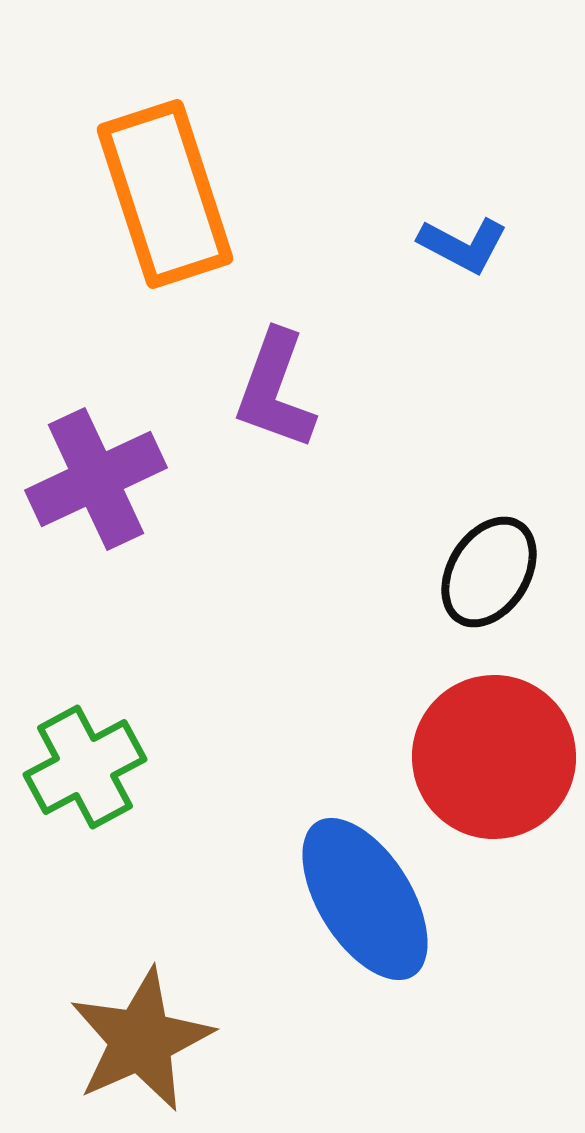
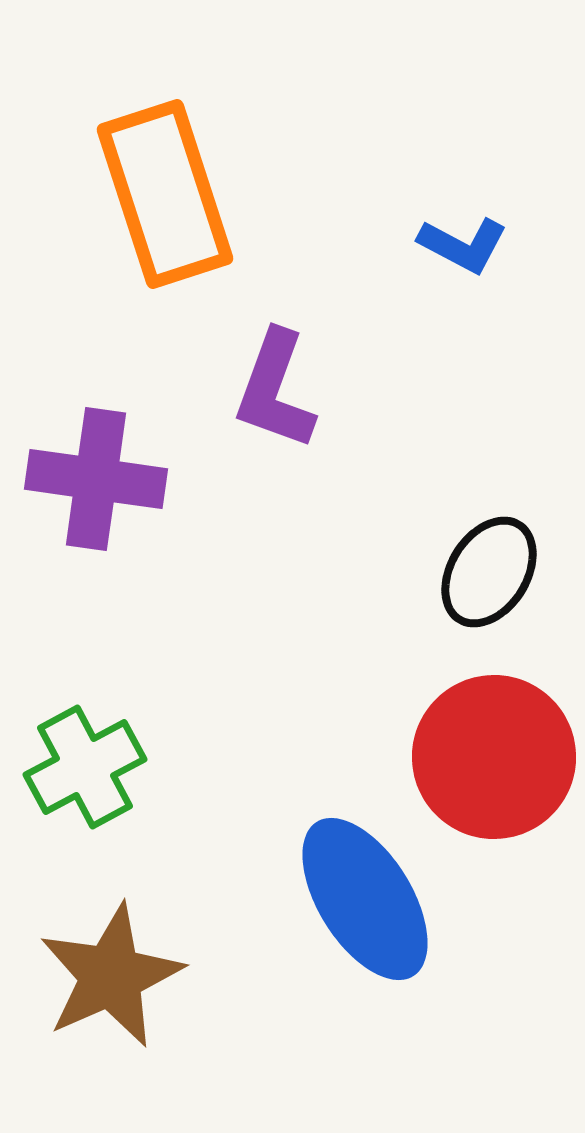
purple cross: rotated 33 degrees clockwise
brown star: moved 30 px left, 64 px up
